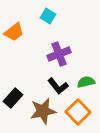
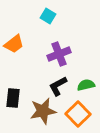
orange trapezoid: moved 12 px down
green semicircle: moved 3 px down
black L-shape: rotated 100 degrees clockwise
black rectangle: rotated 36 degrees counterclockwise
orange square: moved 2 px down
